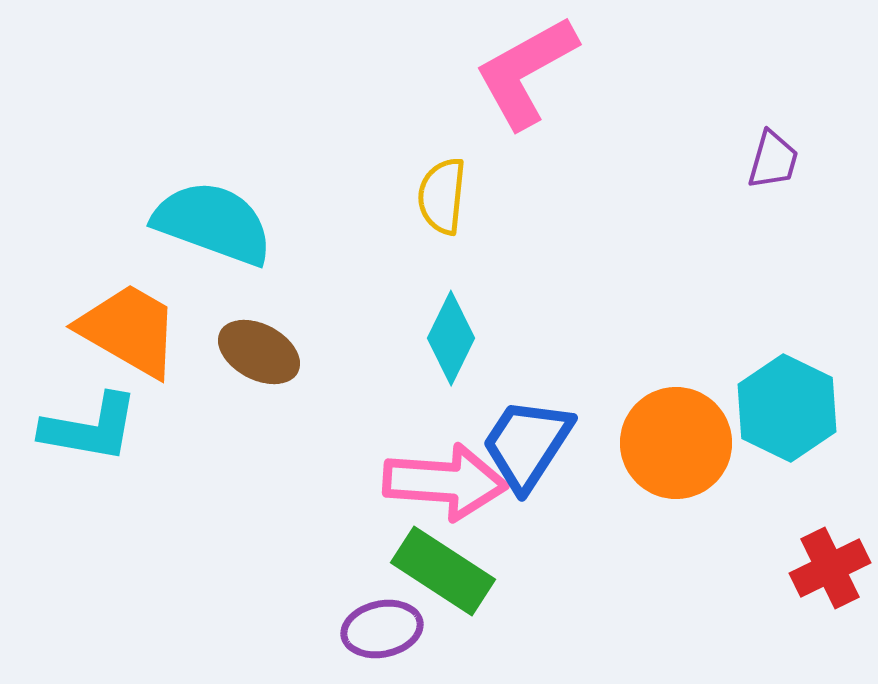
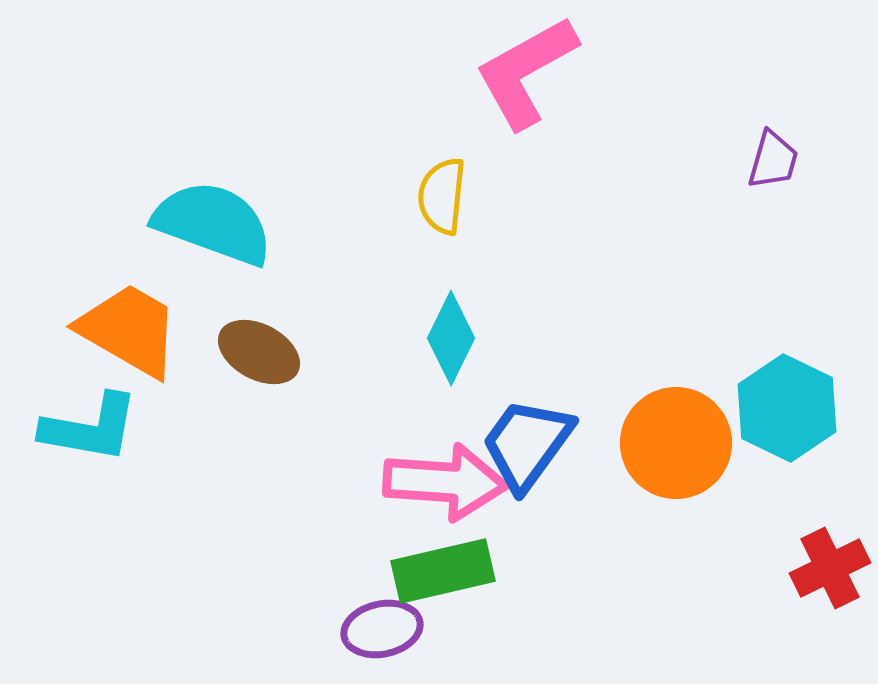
blue trapezoid: rotated 3 degrees clockwise
green rectangle: rotated 46 degrees counterclockwise
